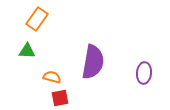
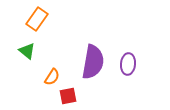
green triangle: rotated 36 degrees clockwise
purple ellipse: moved 16 px left, 9 px up
orange semicircle: rotated 108 degrees clockwise
red square: moved 8 px right, 2 px up
